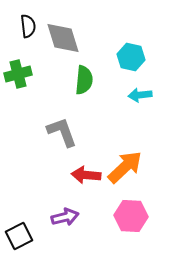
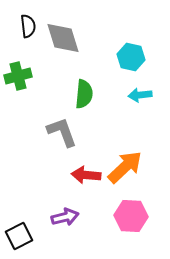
green cross: moved 2 px down
green semicircle: moved 14 px down
